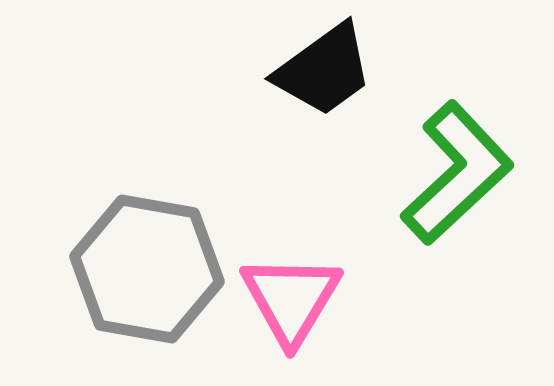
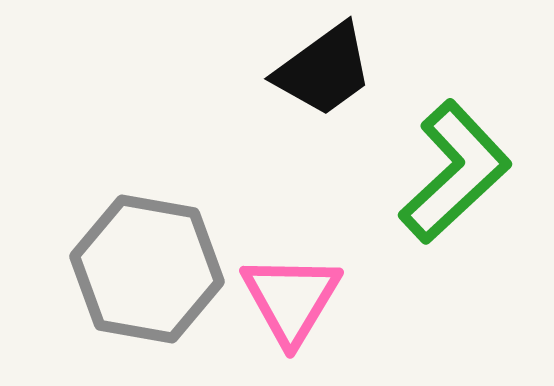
green L-shape: moved 2 px left, 1 px up
